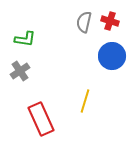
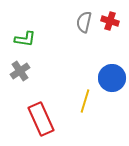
blue circle: moved 22 px down
